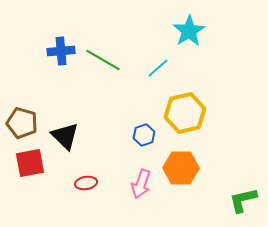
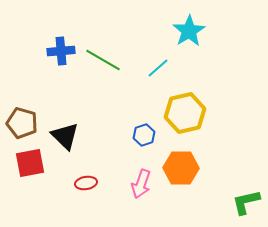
green L-shape: moved 3 px right, 2 px down
